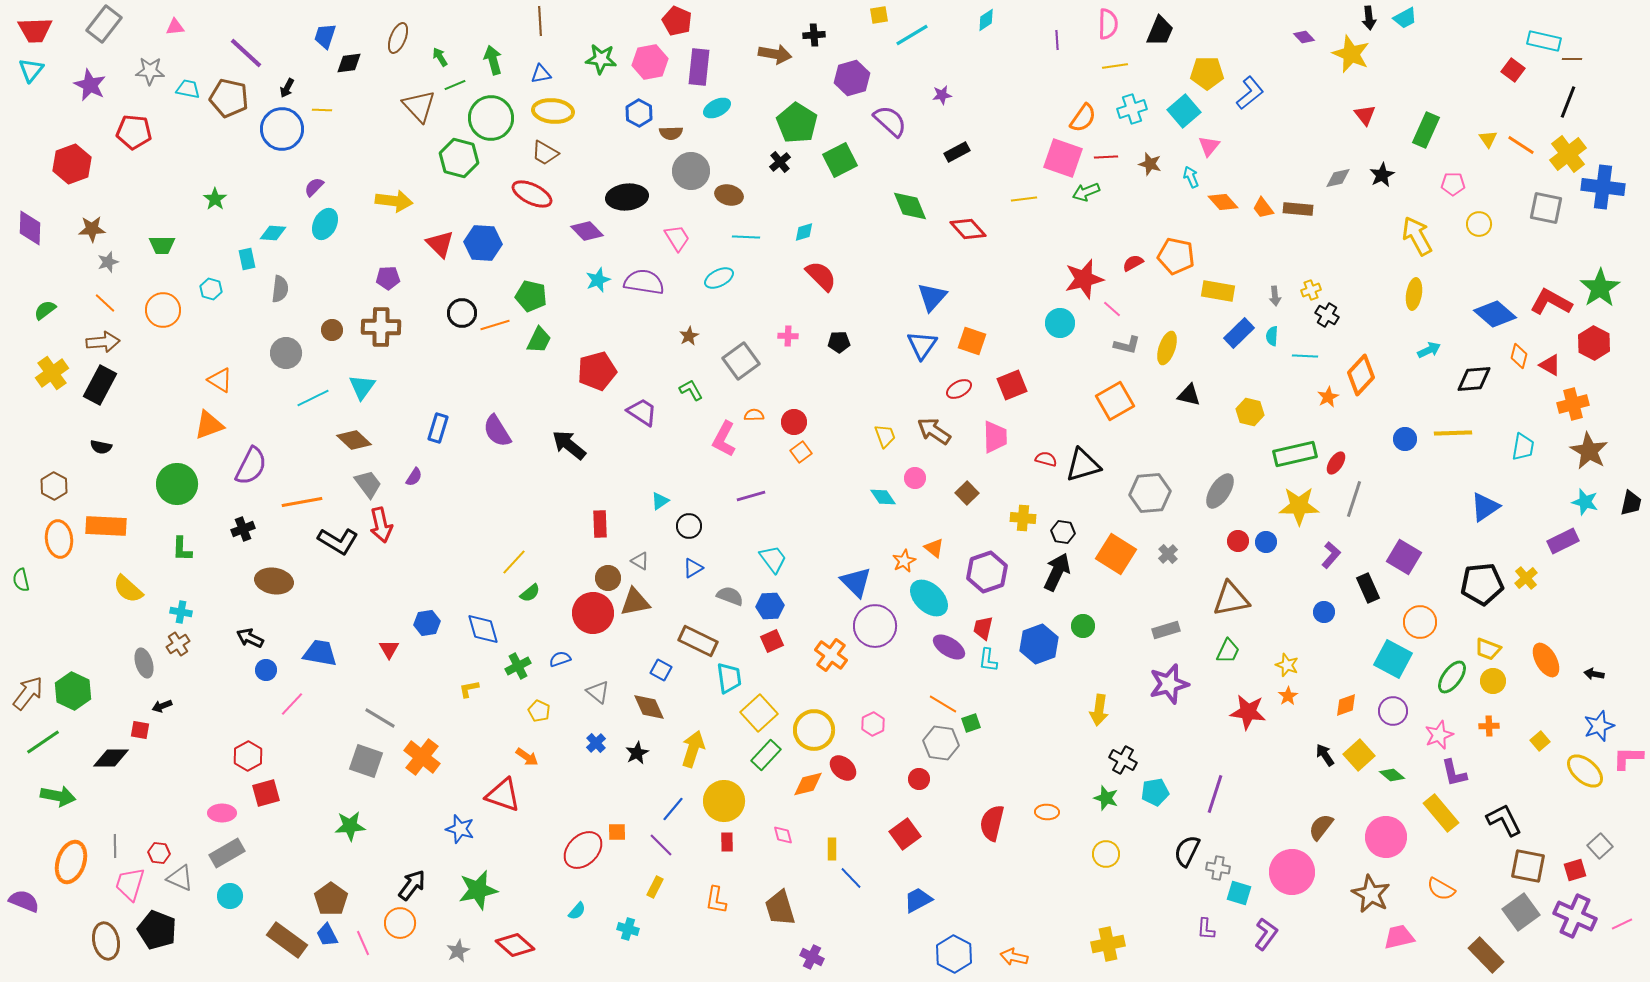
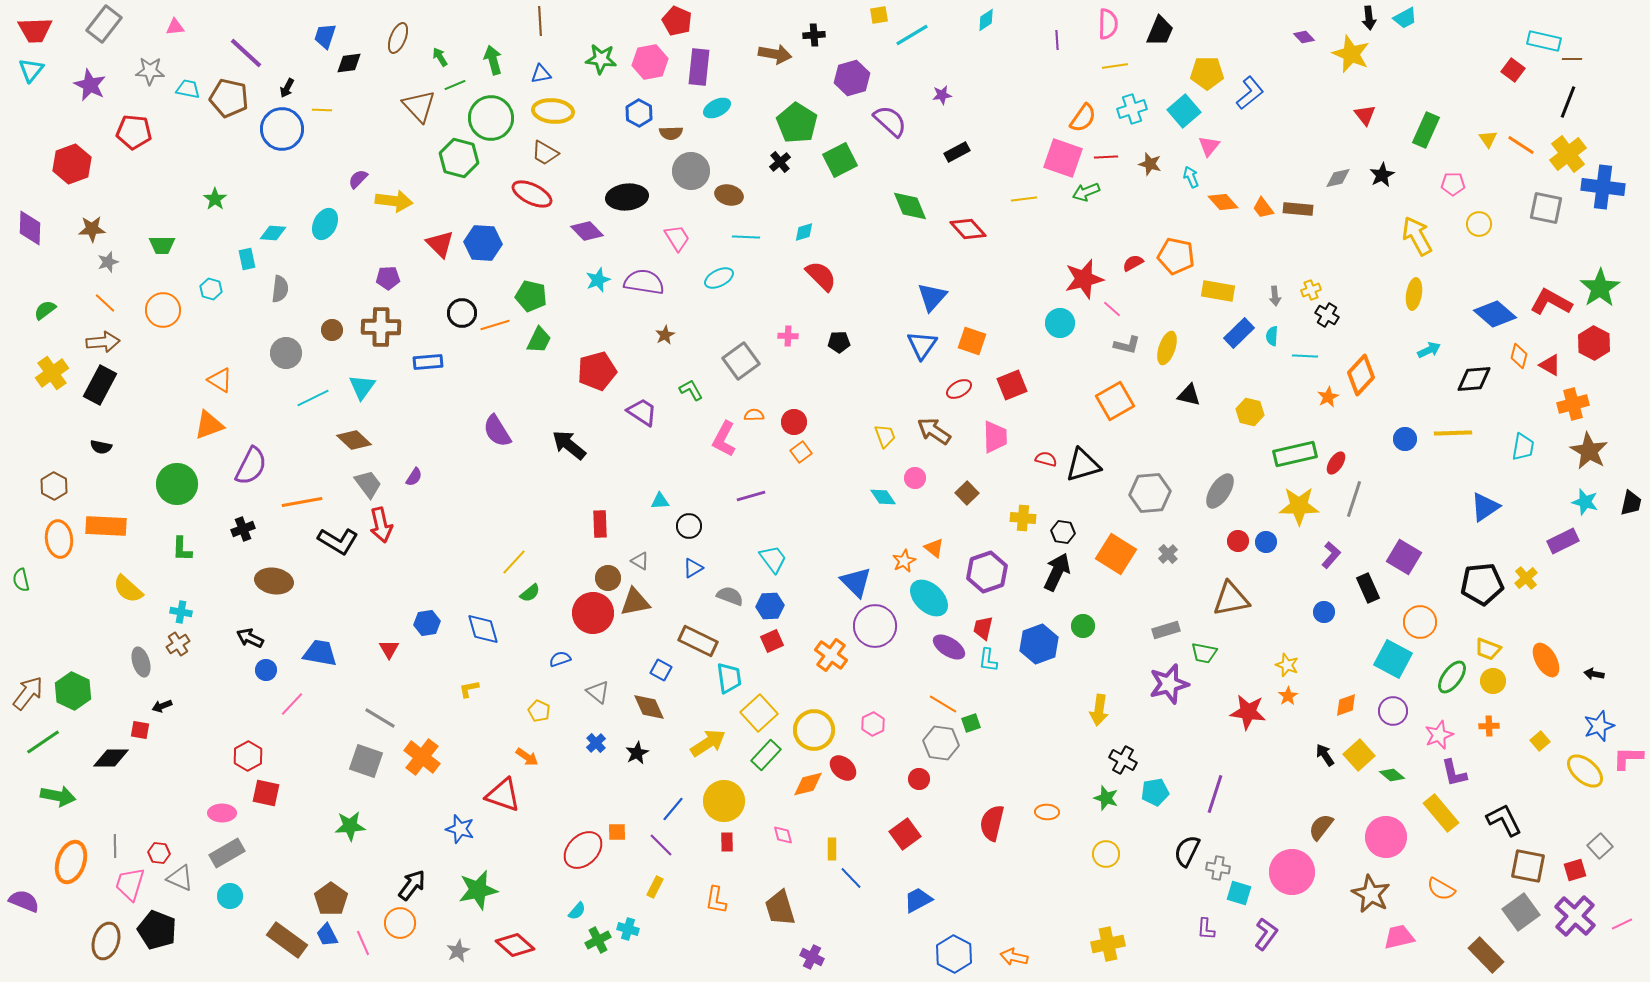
purple semicircle at (314, 187): moved 44 px right, 8 px up
brown star at (689, 336): moved 24 px left, 1 px up
blue rectangle at (438, 428): moved 10 px left, 66 px up; rotated 68 degrees clockwise
cyan triangle at (660, 501): rotated 30 degrees clockwise
green trapezoid at (1228, 651): moved 24 px left, 2 px down; rotated 76 degrees clockwise
gray ellipse at (144, 663): moved 3 px left, 1 px up
green cross at (518, 666): moved 80 px right, 274 px down
yellow arrow at (693, 749): moved 15 px right, 6 px up; rotated 39 degrees clockwise
red square at (266, 793): rotated 28 degrees clockwise
purple cross at (1575, 916): rotated 18 degrees clockwise
brown ellipse at (106, 941): rotated 30 degrees clockwise
